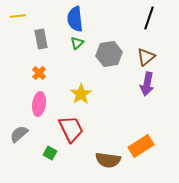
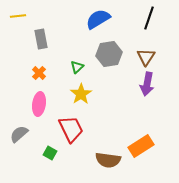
blue semicircle: moved 23 px right; rotated 65 degrees clockwise
green triangle: moved 24 px down
brown triangle: rotated 18 degrees counterclockwise
